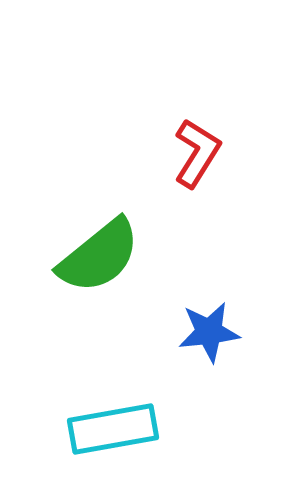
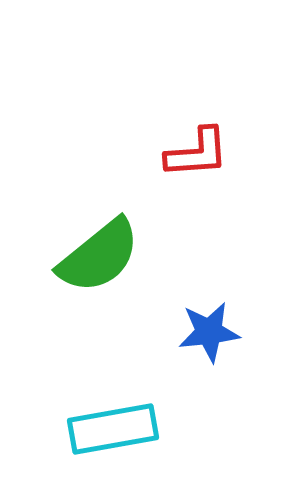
red L-shape: rotated 54 degrees clockwise
